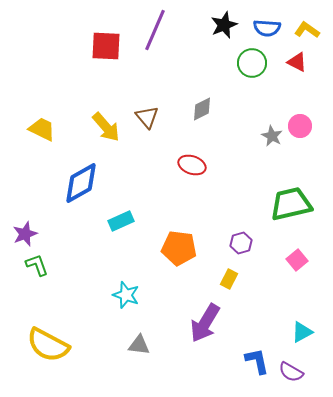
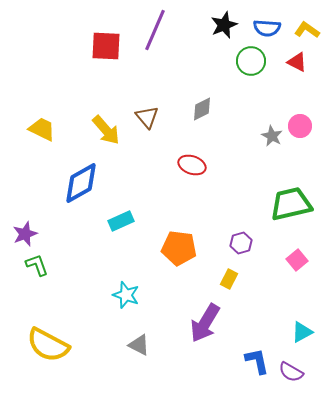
green circle: moved 1 px left, 2 px up
yellow arrow: moved 3 px down
gray triangle: rotated 20 degrees clockwise
